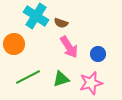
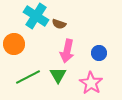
brown semicircle: moved 2 px left, 1 px down
pink arrow: moved 2 px left, 4 px down; rotated 45 degrees clockwise
blue circle: moved 1 px right, 1 px up
green triangle: moved 3 px left, 4 px up; rotated 42 degrees counterclockwise
pink star: rotated 25 degrees counterclockwise
